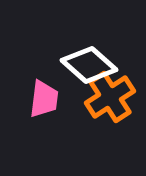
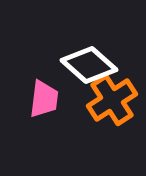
orange cross: moved 2 px right, 3 px down
